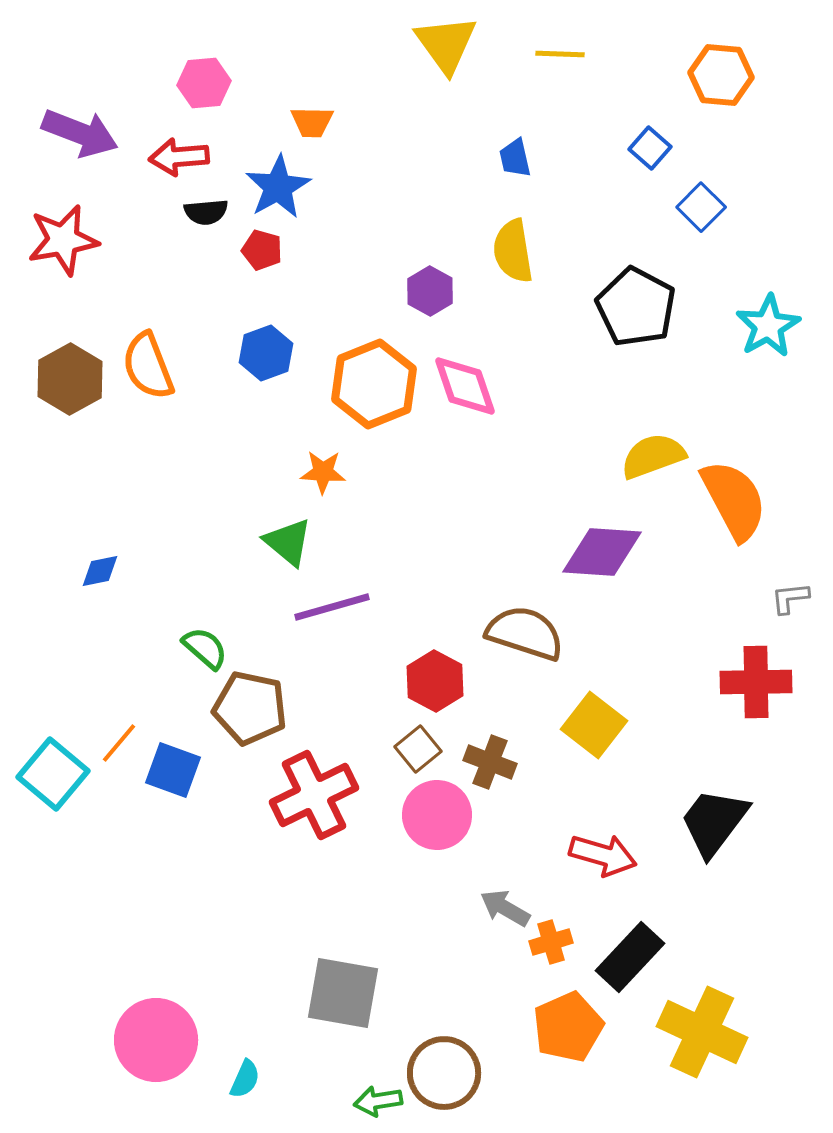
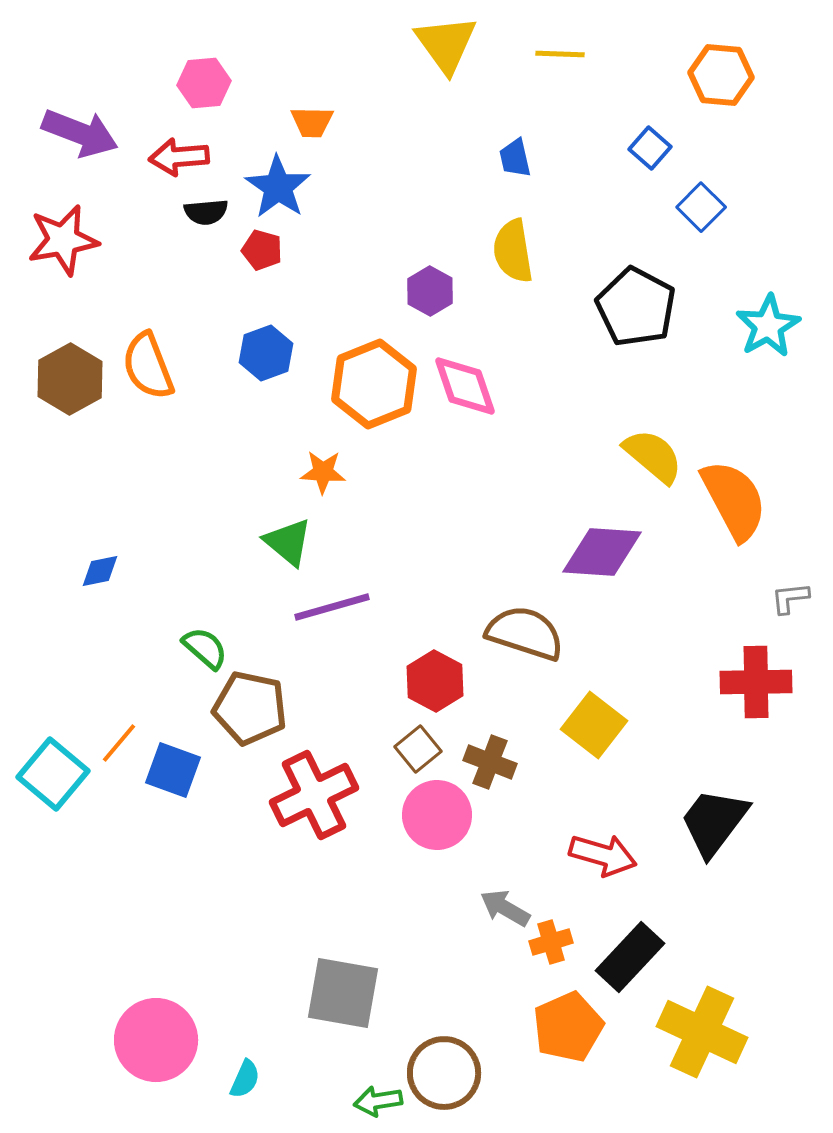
blue star at (278, 187): rotated 8 degrees counterclockwise
yellow semicircle at (653, 456): rotated 60 degrees clockwise
